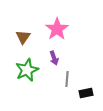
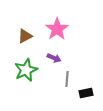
brown triangle: moved 2 px right, 1 px up; rotated 28 degrees clockwise
purple arrow: rotated 48 degrees counterclockwise
green star: moved 1 px left
